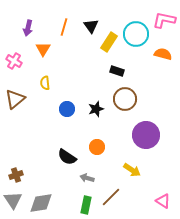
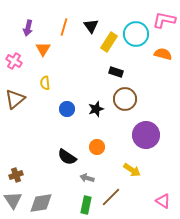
black rectangle: moved 1 px left, 1 px down
